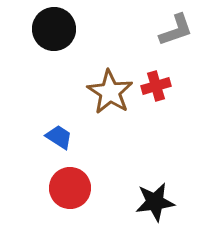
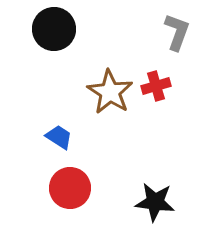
gray L-shape: moved 1 px right, 2 px down; rotated 51 degrees counterclockwise
black star: rotated 15 degrees clockwise
